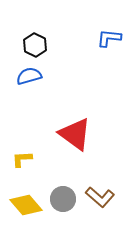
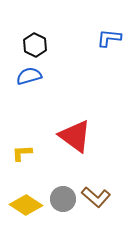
red triangle: moved 2 px down
yellow L-shape: moved 6 px up
brown L-shape: moved 4 px left
yellow diamond: rotated 16 degrees counterclockwise
